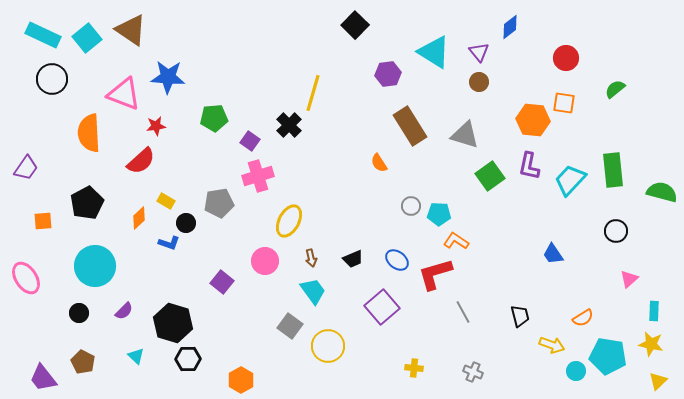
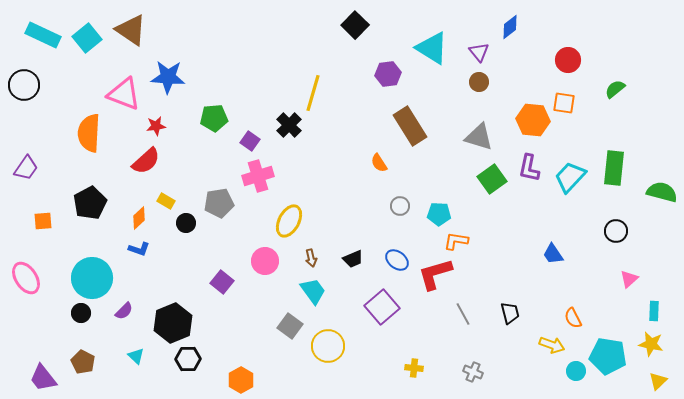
cyan triangle at (434, 52): moved 2 px left, 4 px up
red circle at (566, 58): moved 2 px right, 2 px down
black circle at (52, 79): moved 28 px left, 6 px down
orange semicircle at (89, 133): rotated 6 degrees clockwise
gray triangle at (465, 135): moved 14 px right, 2 px down
red semicircle at (141, 161): moved 5 px right
purple L-shape at (529, 166): moved 2 px down
green rectangle at (613, 170): moved 1 px right, 2 px up; rotated 12 degrees clockwise
green square at (490, 176): moved 2 px right, 3 px down
cyan trapezoid at (570, 180): moved 3 px up
black pentagon at (87, 203): moved 3 px right
gray circle at (411, 206): moved 11 px left
orange L-shape at (456, 241): rotated 25 degrees counterclockwise
blue L-shape at (169, 243): moved 30 px left, 6 px down
cyan circle at (95, 266): moved 3 px left, 12 px down
gray line at (463, 312): moved 2 px down
black circle at (79, 313): moved 2 px right
black trapezoid at (520, 316): moved 10 px left, 3 px up
orange semicircle at (583, 318): moved 10 px left; rotated 95 degrees clockwise
black hexagon at (173, 323): rotated 21 degrees clockwise
